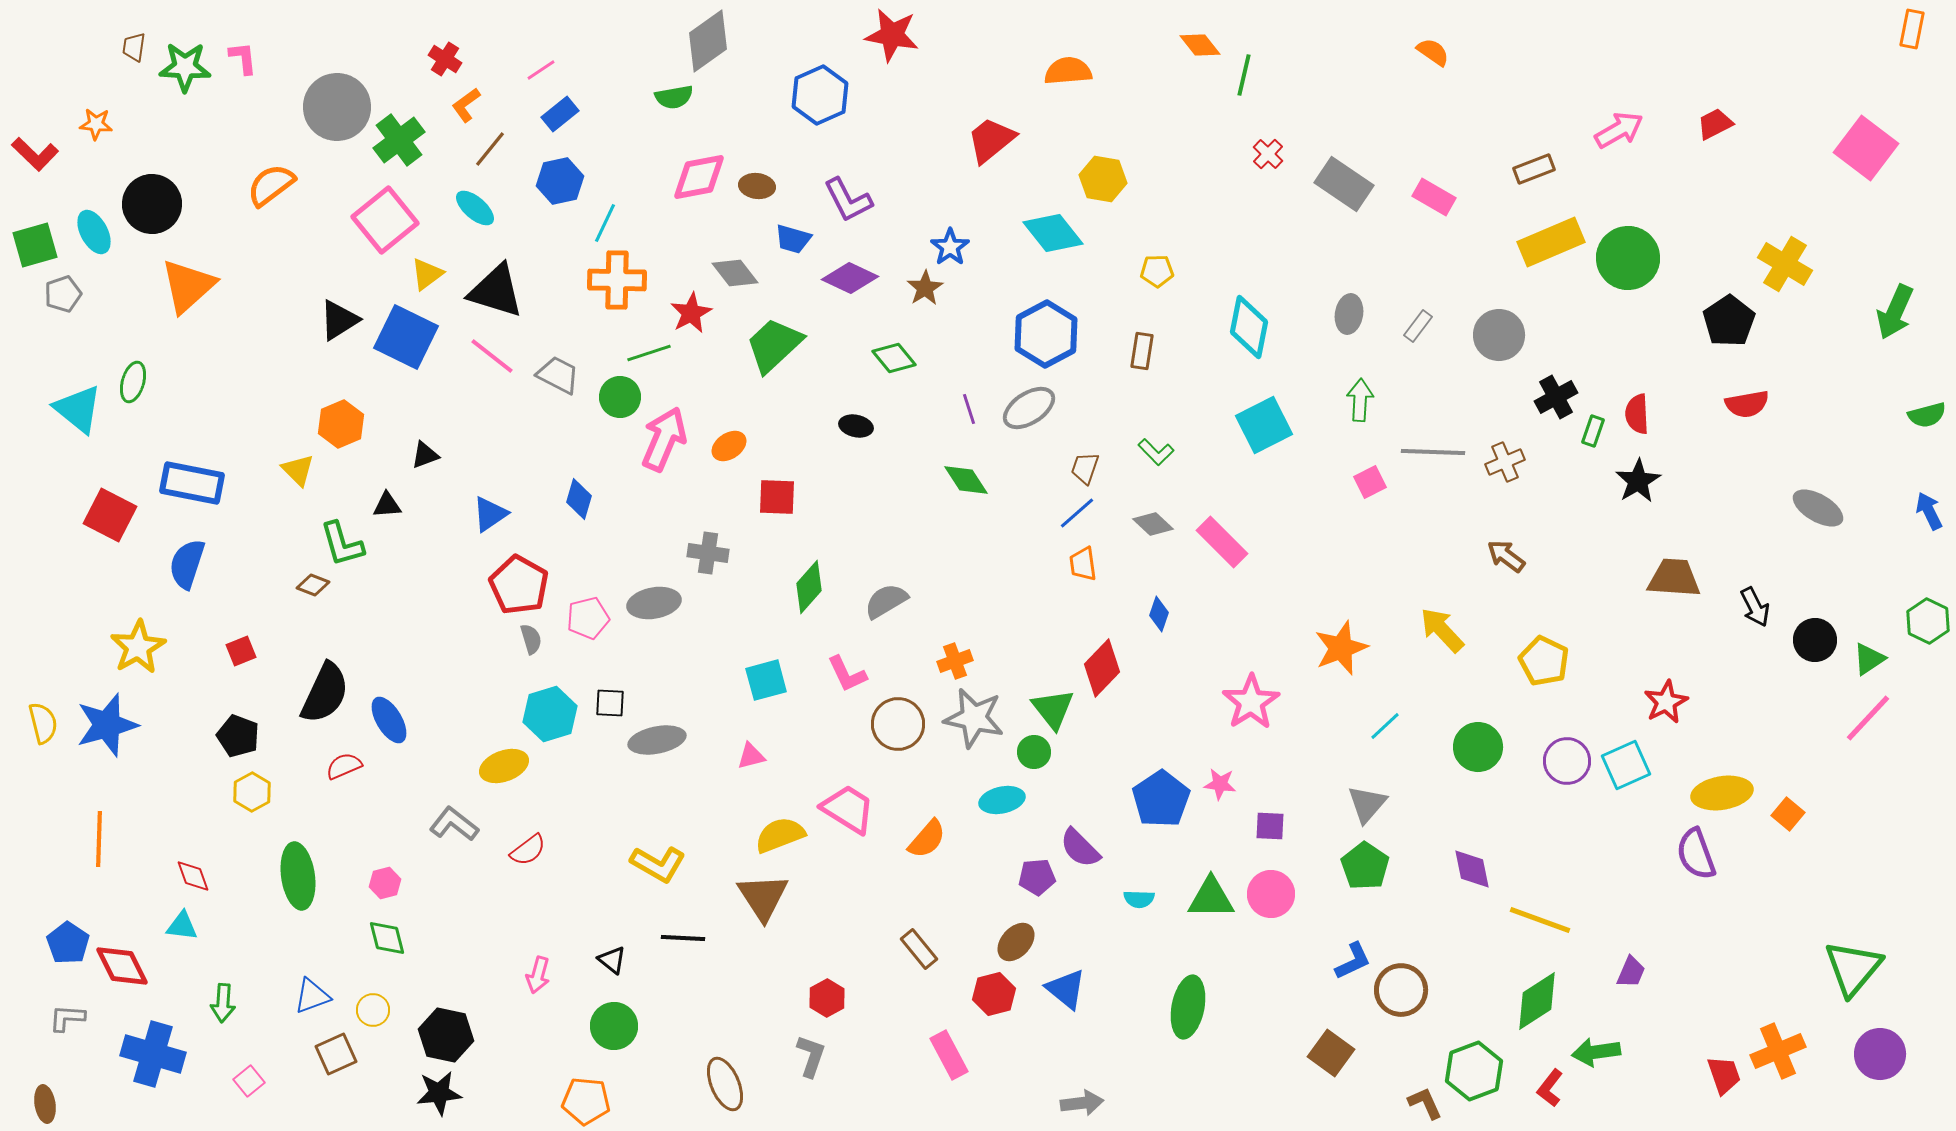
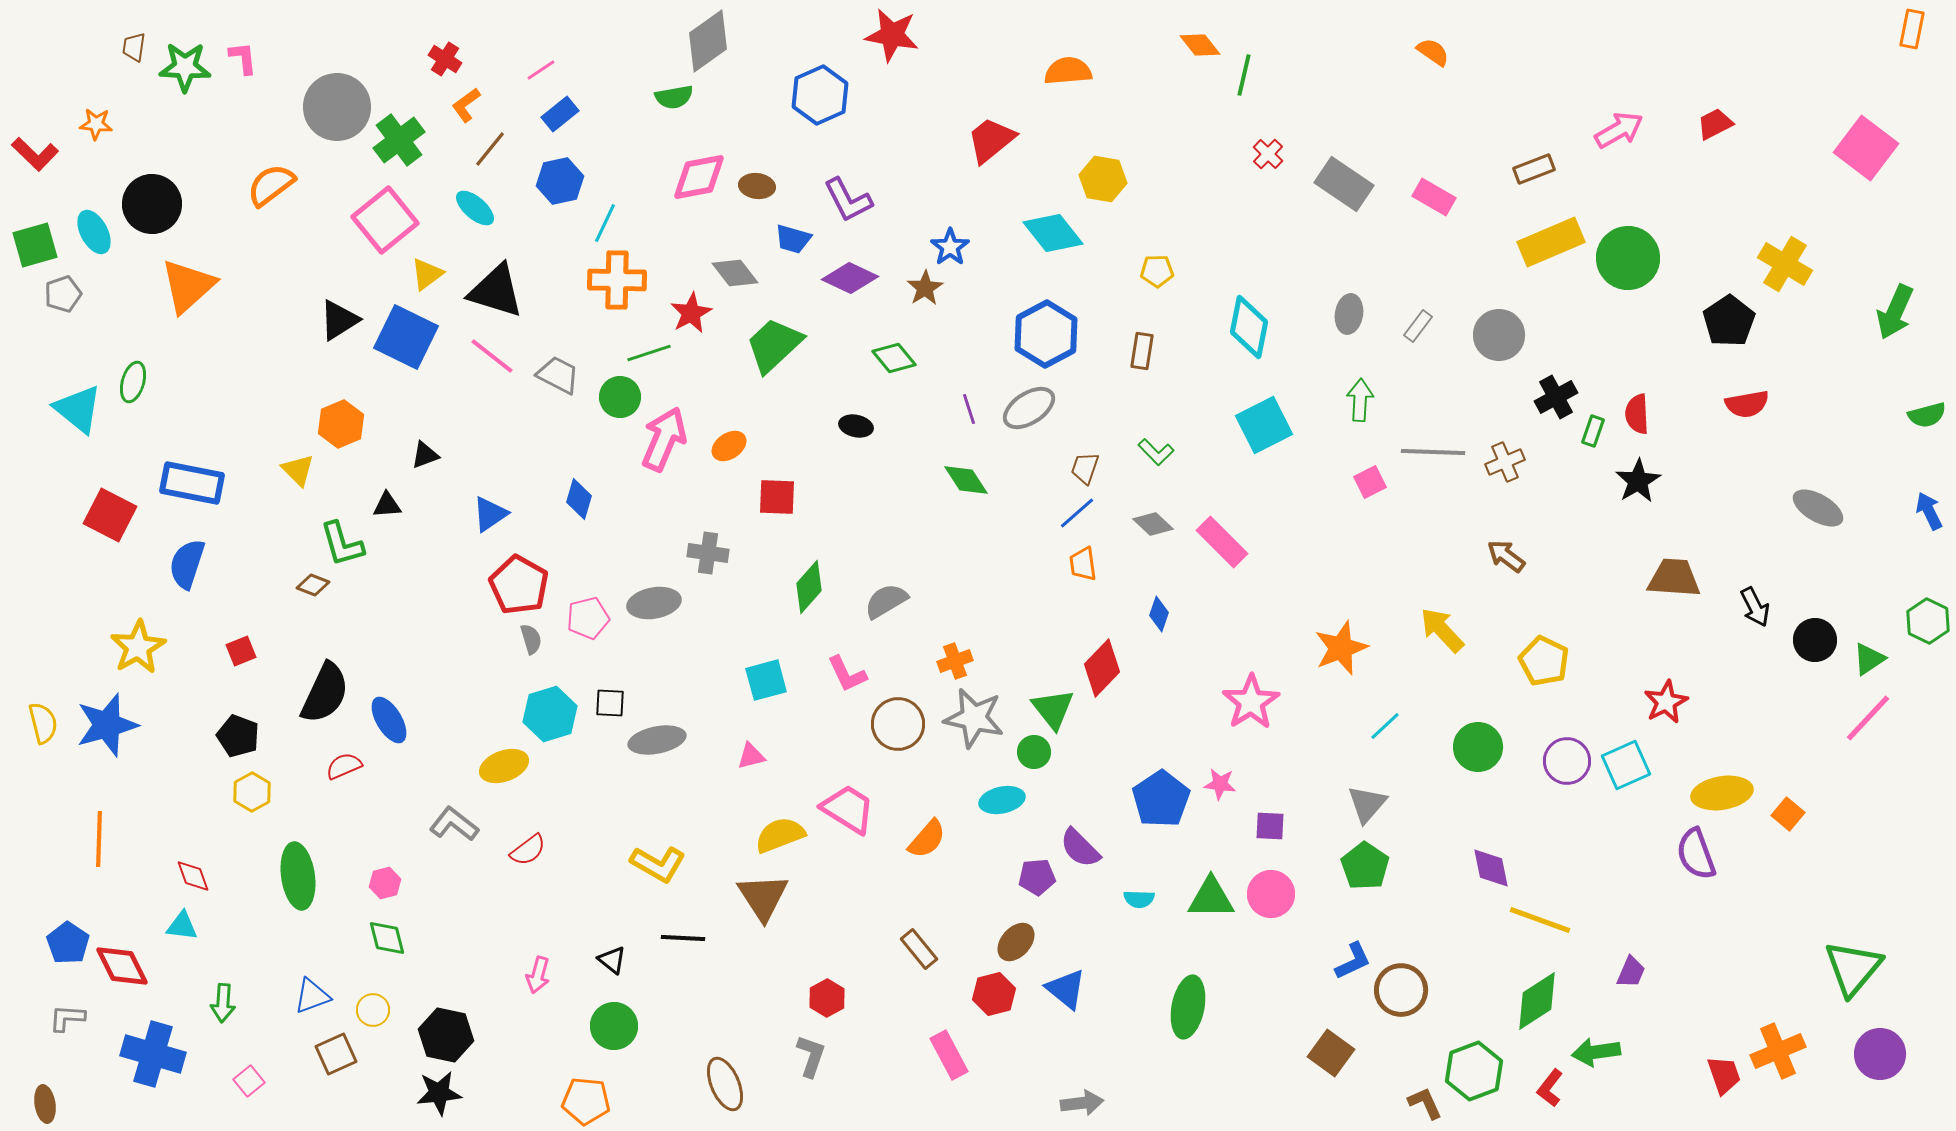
purple diamond at (1472, 869): moved 19 px right, 1 px up
